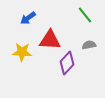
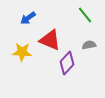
red triangle: rotated 20 degrees clockwise
